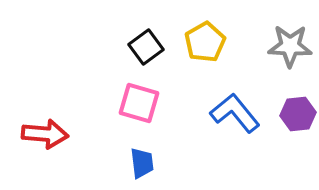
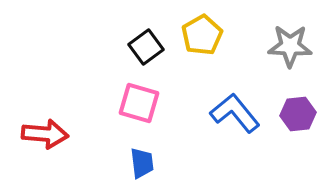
yellow pentagon: moved 3 px left, 7 px up
